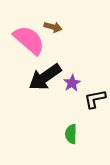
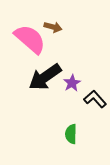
pink semicircle: moved 1 px right, 1 px up
black L-shape: rotated 60 degrees clockwise
